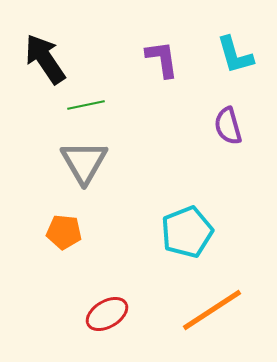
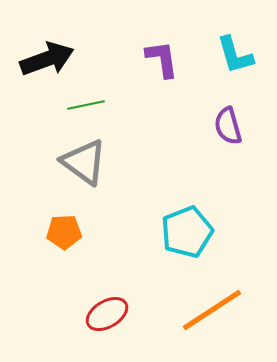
black arrow: moved 2 px right; rotated 104 degrees clockwise
gray triangle: rotated 24 degrees counterclockwise
orange pentagon: rotated 8 degrees counterclockwise
